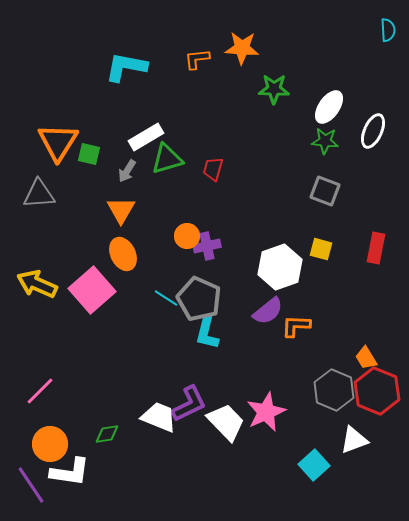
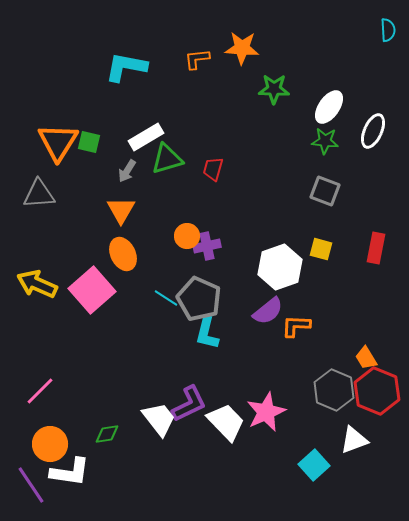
green square at (89, 154): moved 12 px up
white trapezoid at (159, 417): moved 2 px down; rotated 30 degrees clockwise
